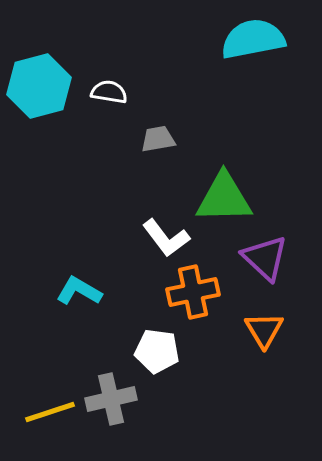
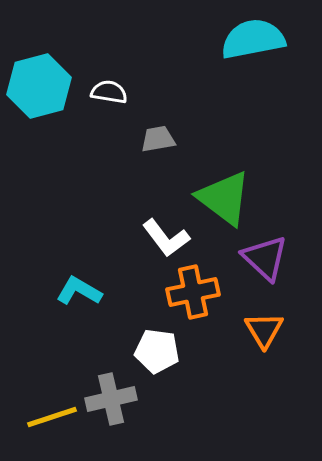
green triangle: rotated 38 degrees clockwise
yellow line: moved 2 px right, 5 px down
